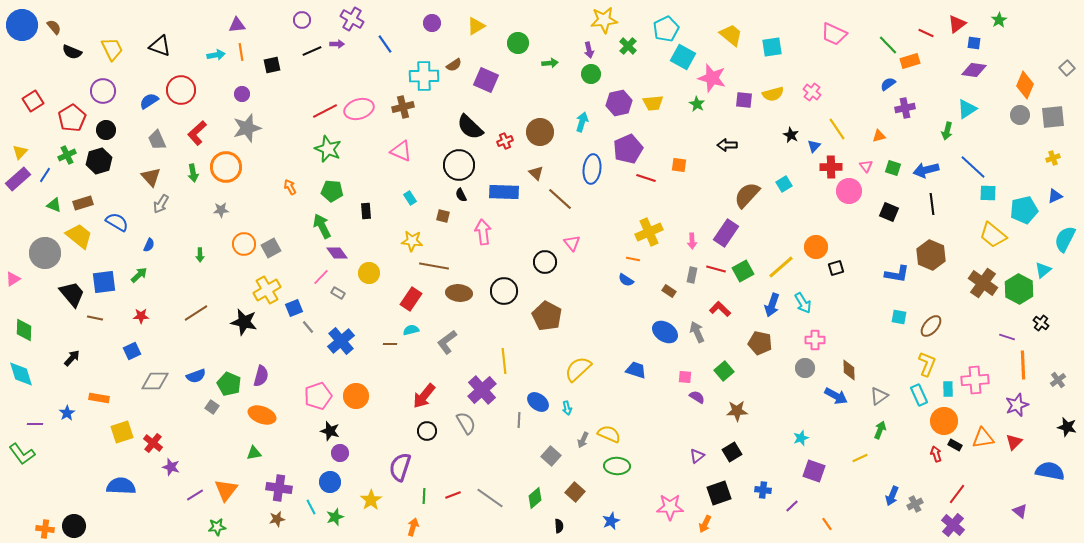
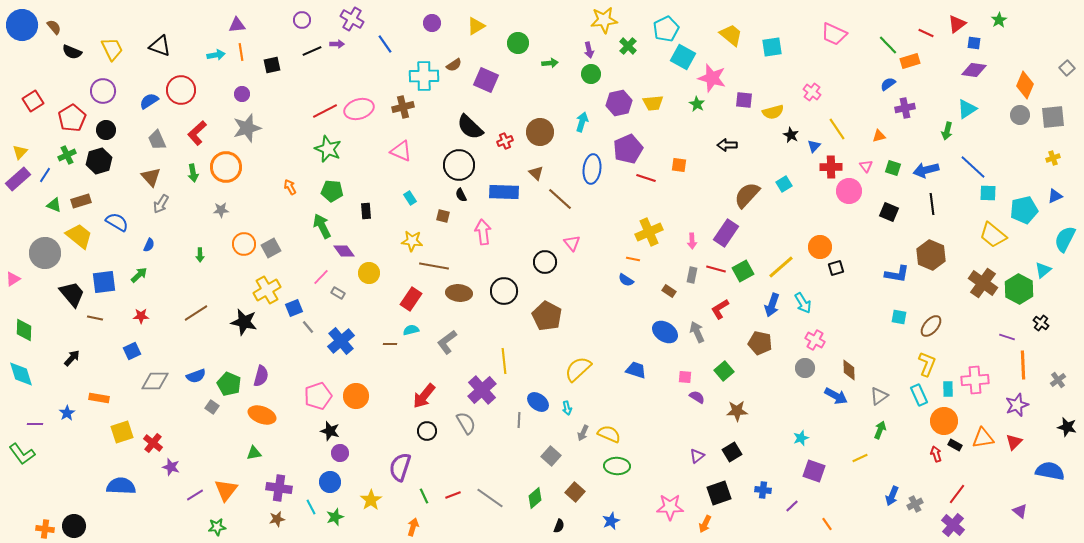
yellow semicircle at (773, 94): moved 18 px down
brown rectangle at (83, 203): moved 2 px left, 2 px up
orange circle at (816, 247): moved 4 px right
purple diamond at (337, 253): moved 7 px right, 2 px up
red L-shape at (720, 309): rotated 75 degrees counterclockwise
pink cross at (815, 340): rotated 30 degrees clockwise
gray arrow at (583, 440): moved 7 px up
green line at (424, 496): rotated 28 degrees counterclockwise
black semicircle at (559, 526): rotated 24 degrees clockwise
